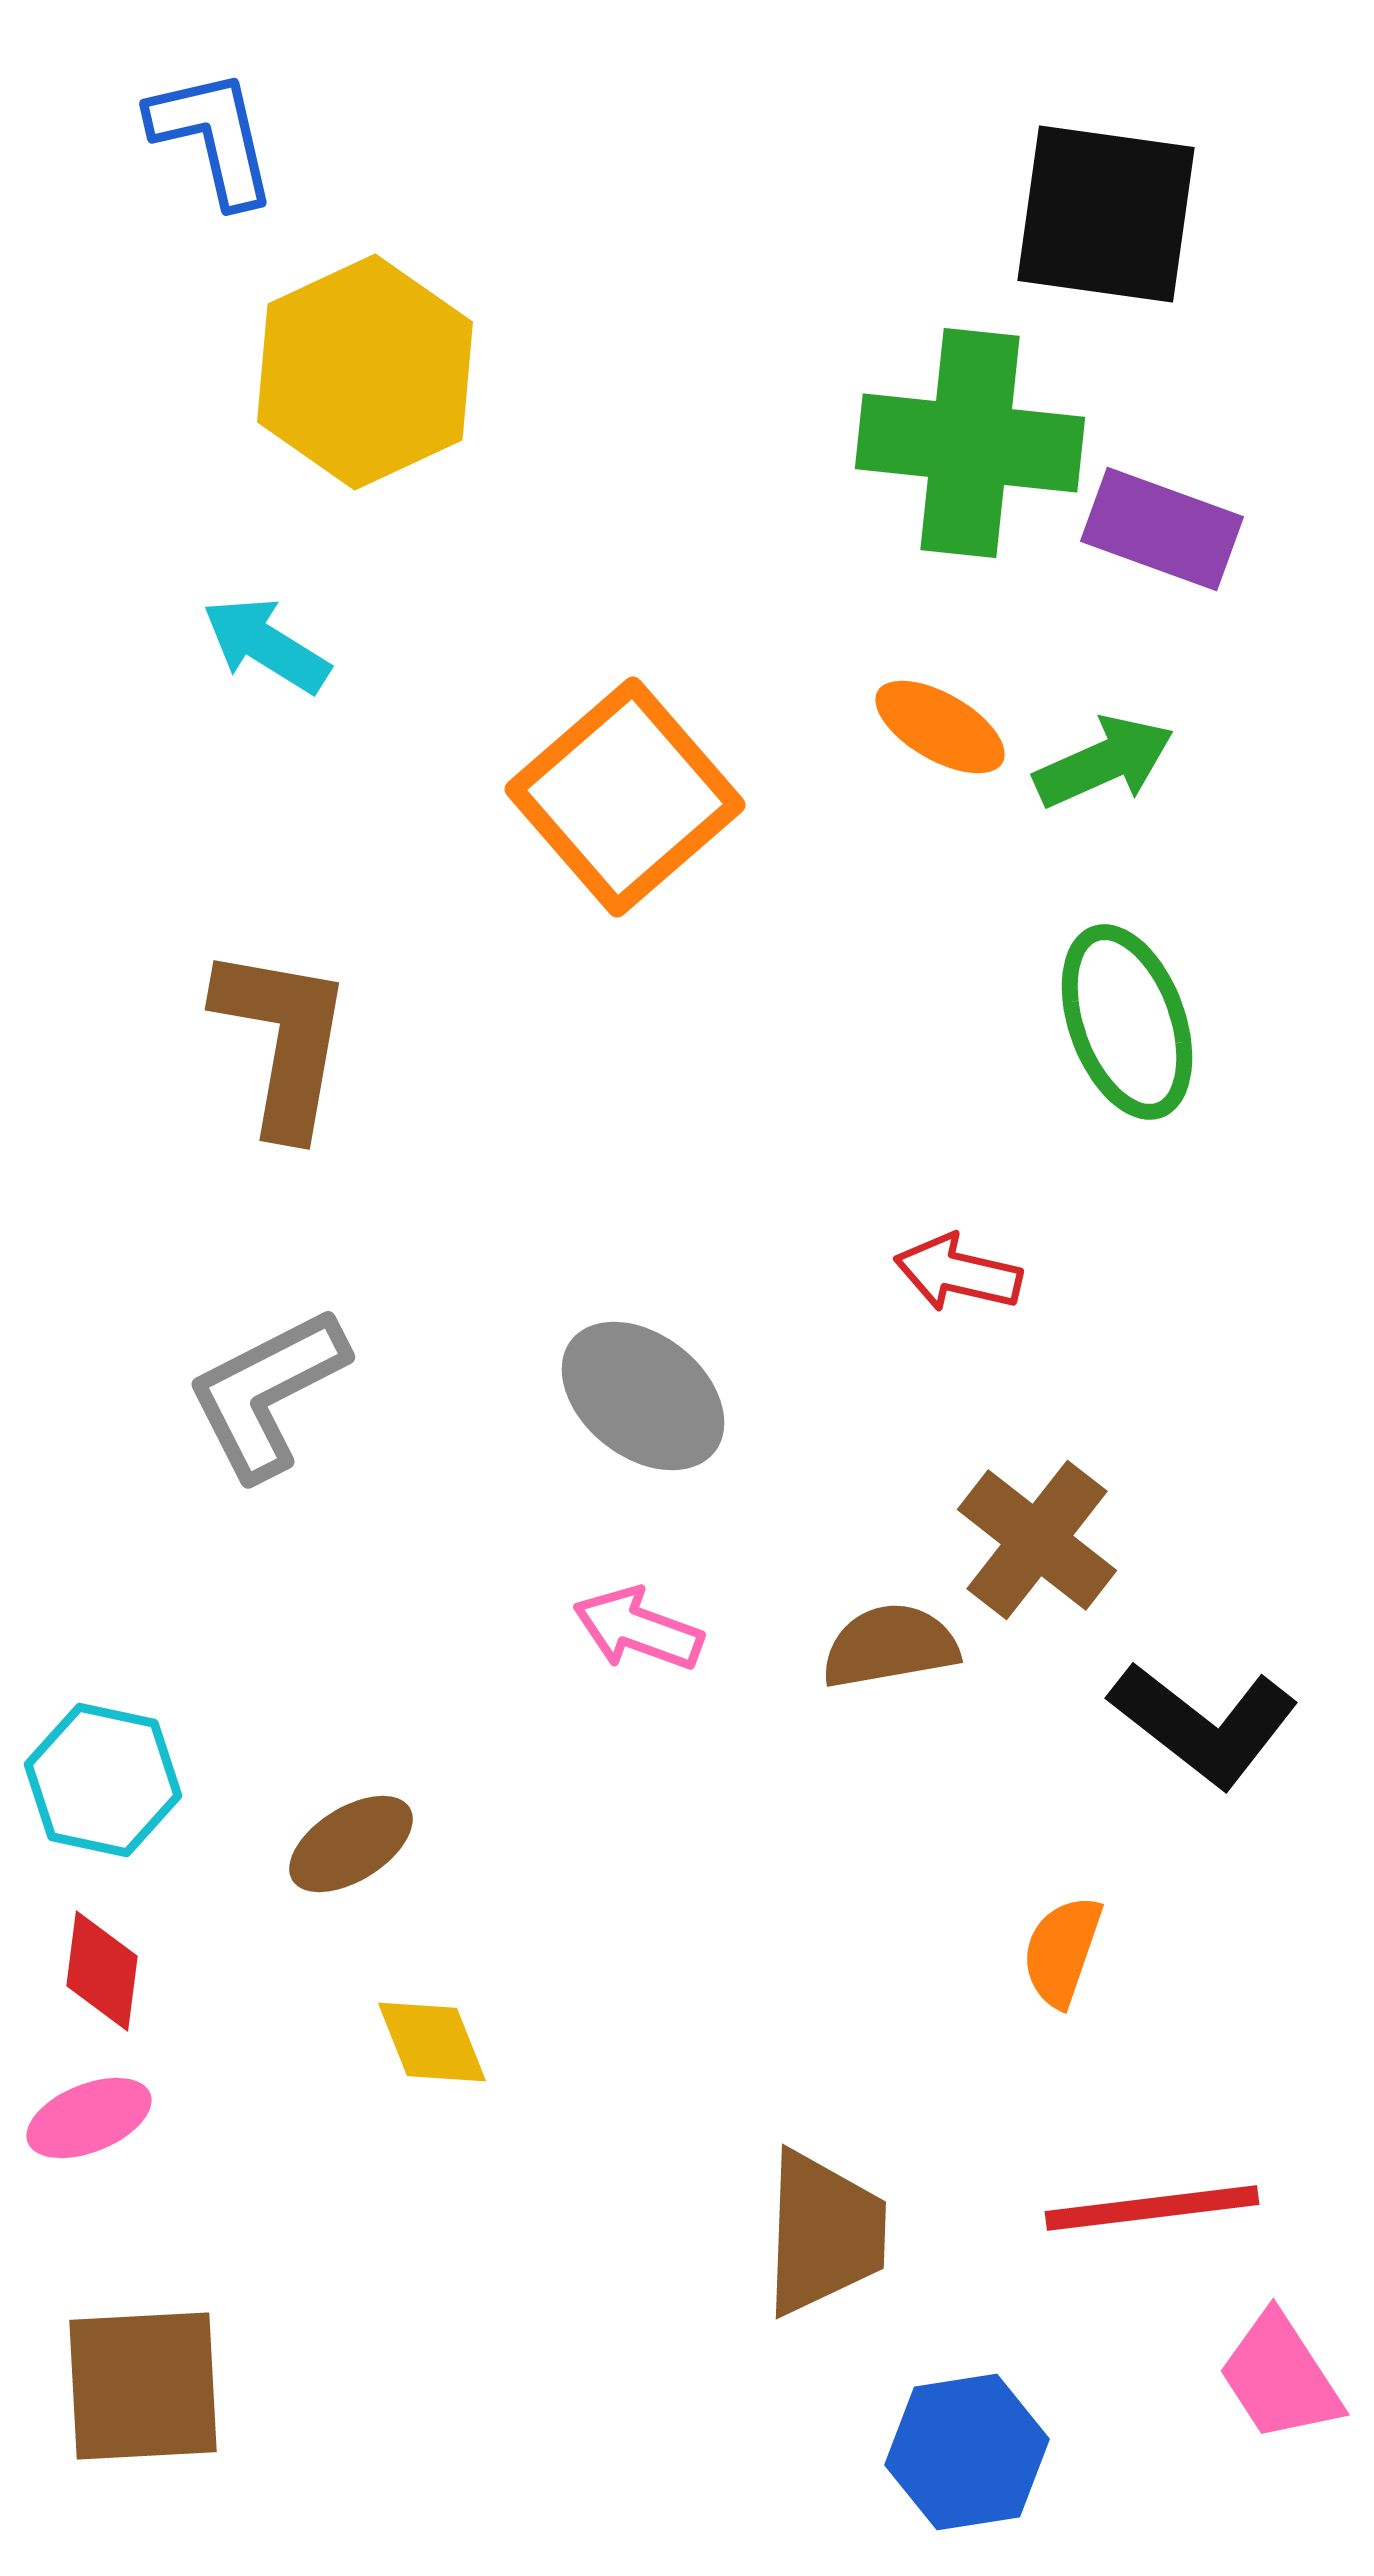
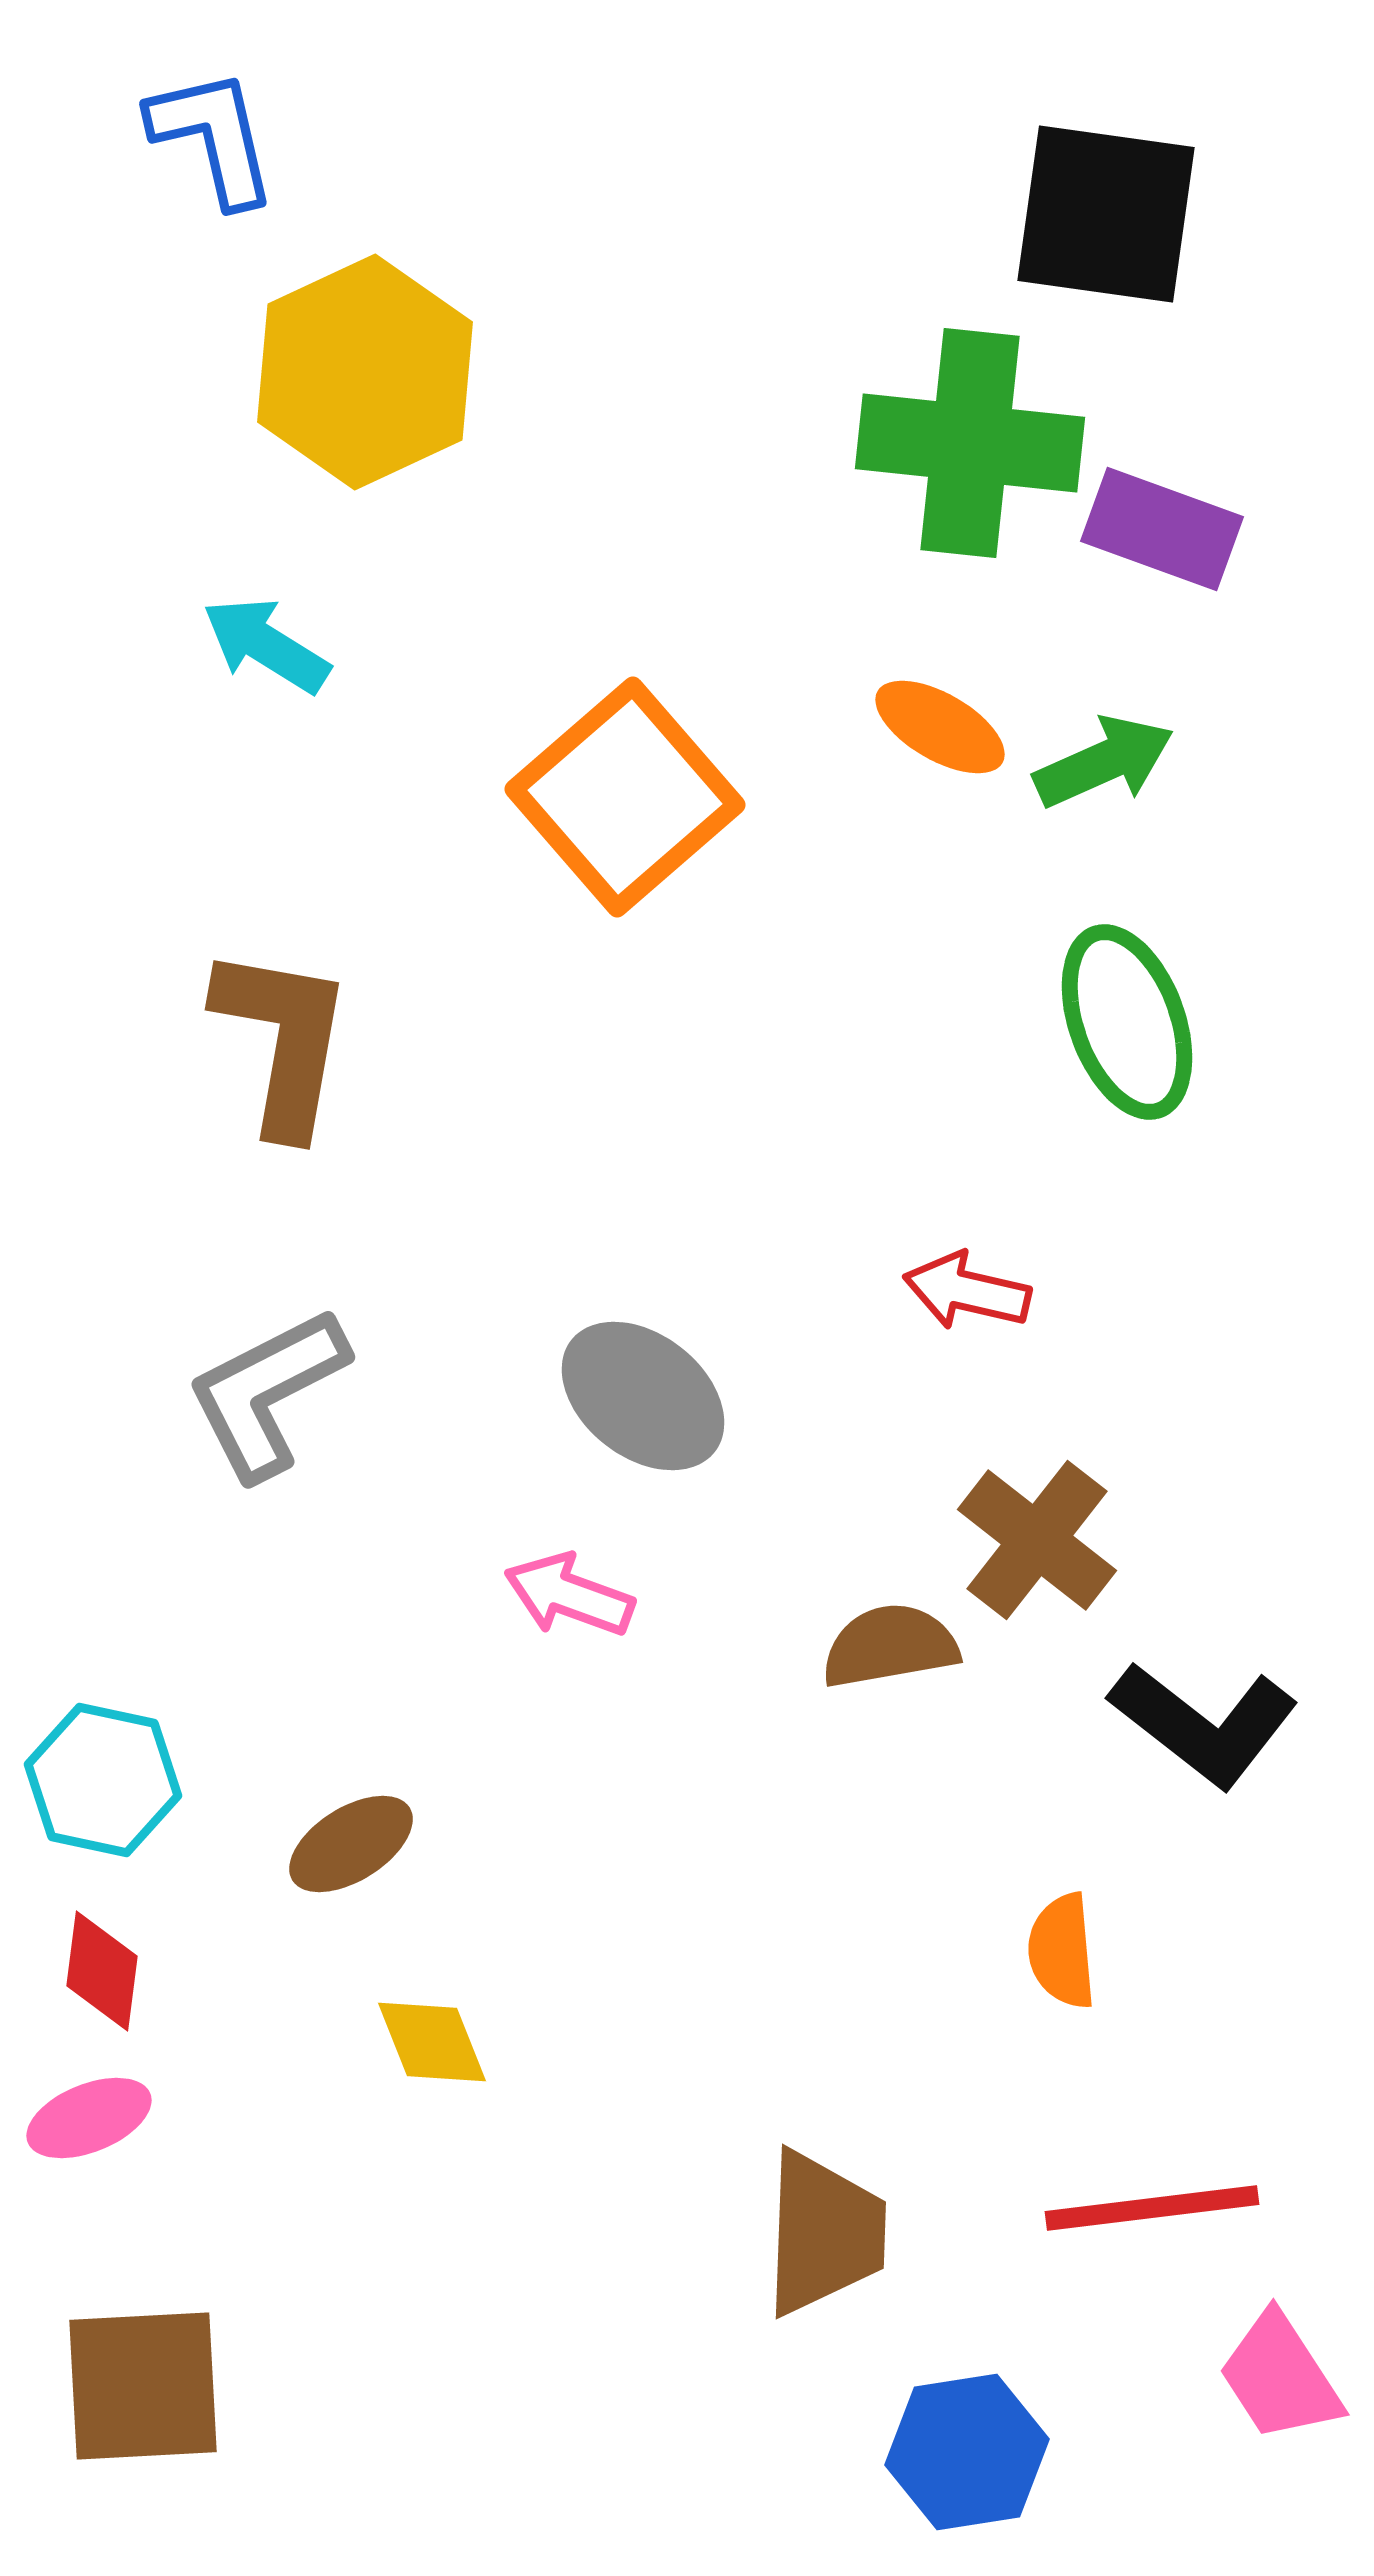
red arrow: moved 9 px right, 18 px down
pink arrow: moved 69 px left, 34 px up
orange semicircle: rotated 24 degrees counterclockwise
